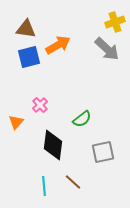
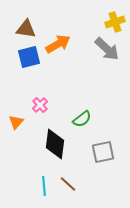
orange arrow: moved 1 px up
black diamond: moved 2 px right, 1 px up
brown line: moved 5 px left, 2 px down
